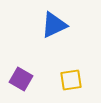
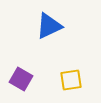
blue triangle: moved 5 px left, 1 px down
